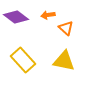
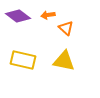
purple diamond: moved 2 px right, 1 px up
yellow rectangle: rotated 35 degrees counterclockwise
